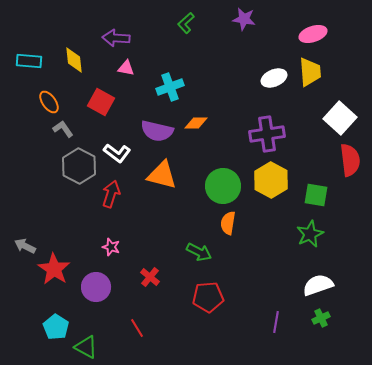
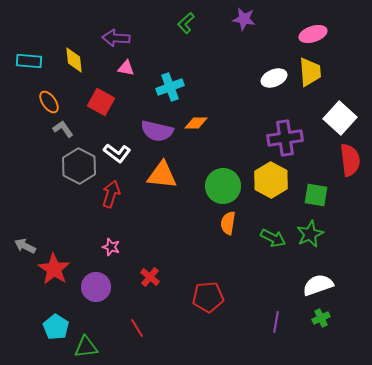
purple cross: moved 18 px right, 4 px down
orange triangle: rotated 8 degrees counterclockwise
green arrow: moved 74 px right, 14 px up
green triangle: rotated 35 degrees counterclockwise
